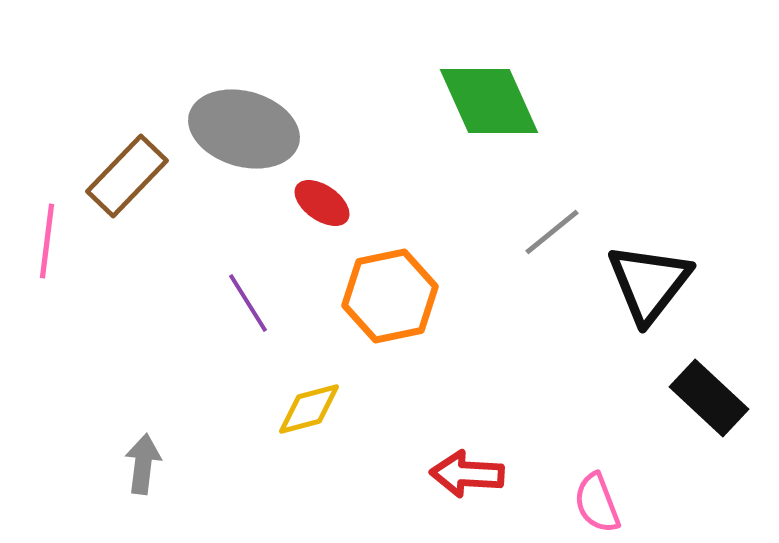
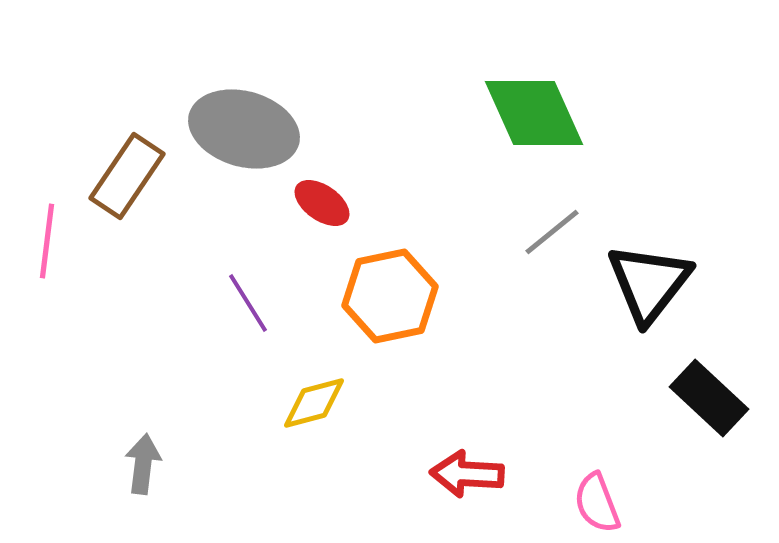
green diamond: moved 45 px right, 12 px down
brown rectangle: rotated 10 degrees counterclockwise
yellow diamond: moved 5 px right, 6 px up
